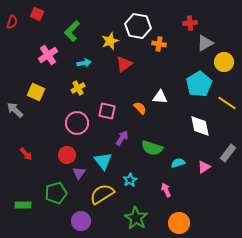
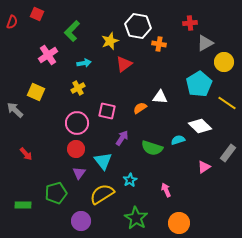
orange semicircle: rotated 80 degrees counterclockwise
white diamond: rotated 35 degrees counterclockwise
red circle: moved 9 px right, 6 px up
cyan semicircle: moved 23 px up
